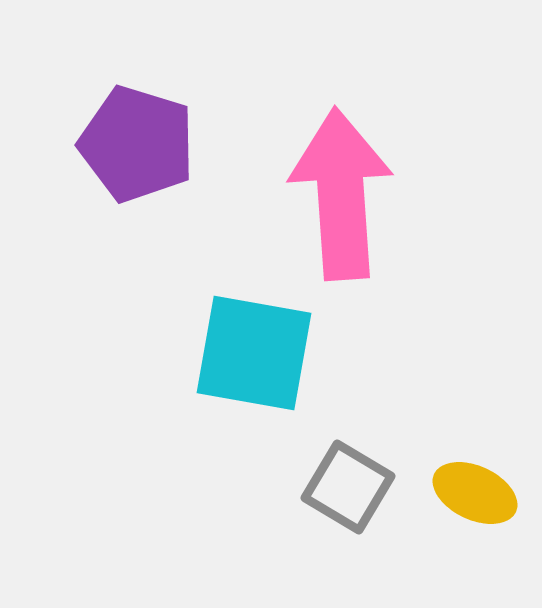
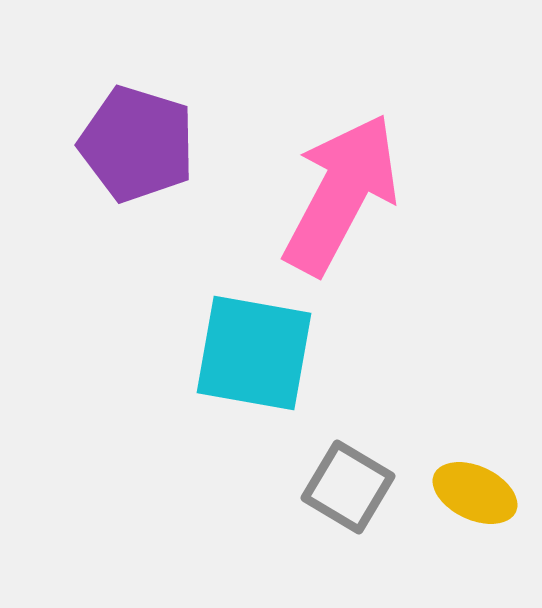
pink arrow: rotated 32 degrees clockwise
